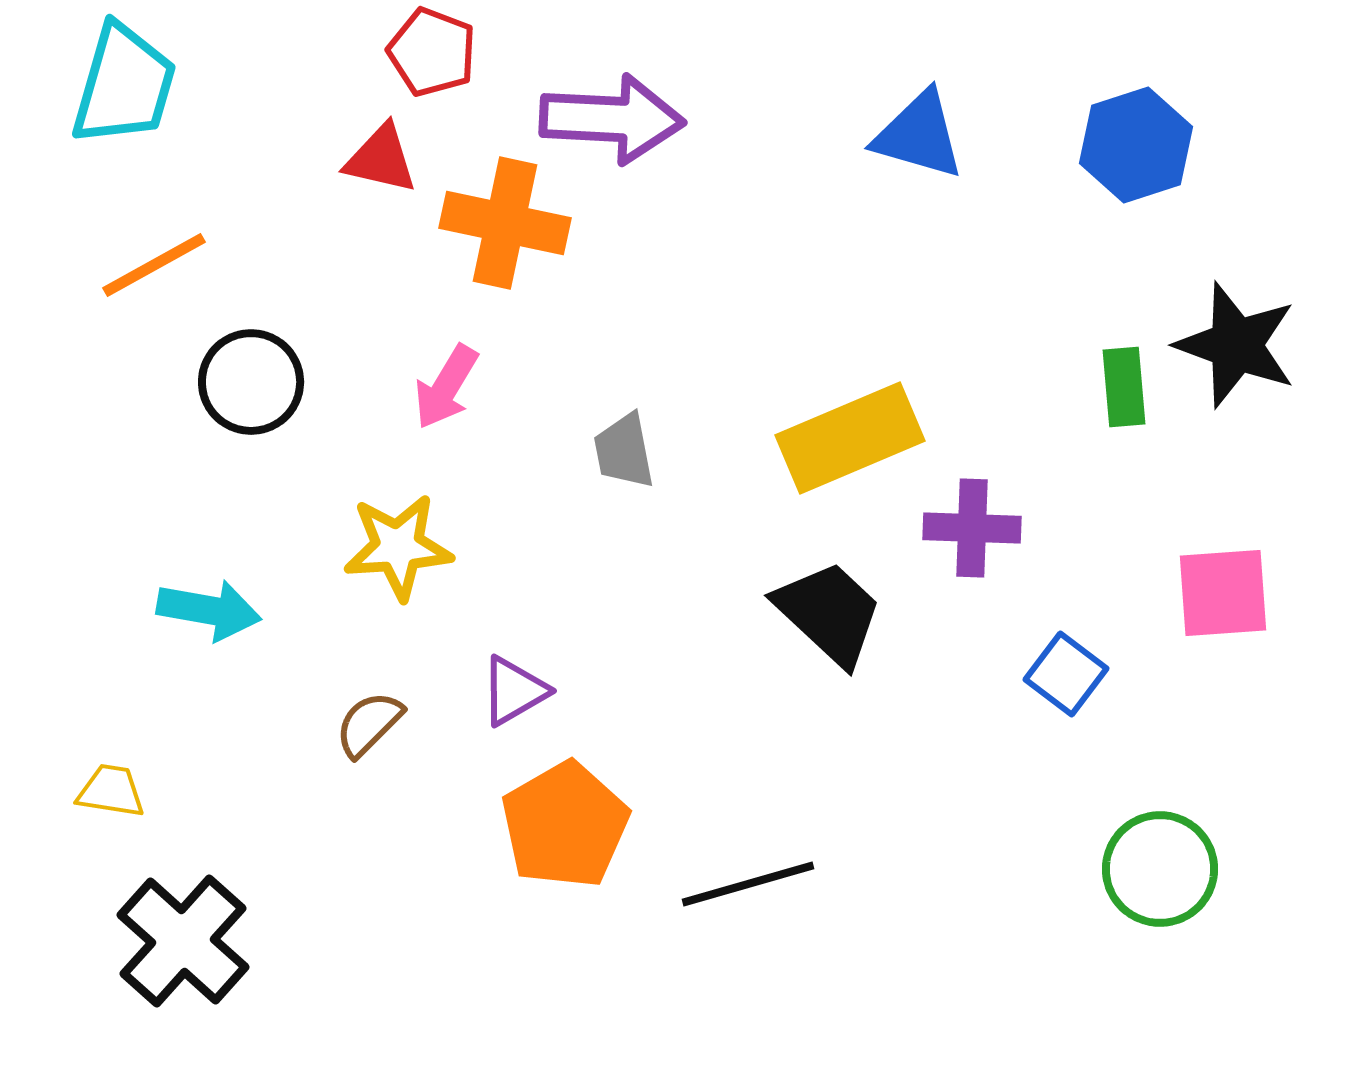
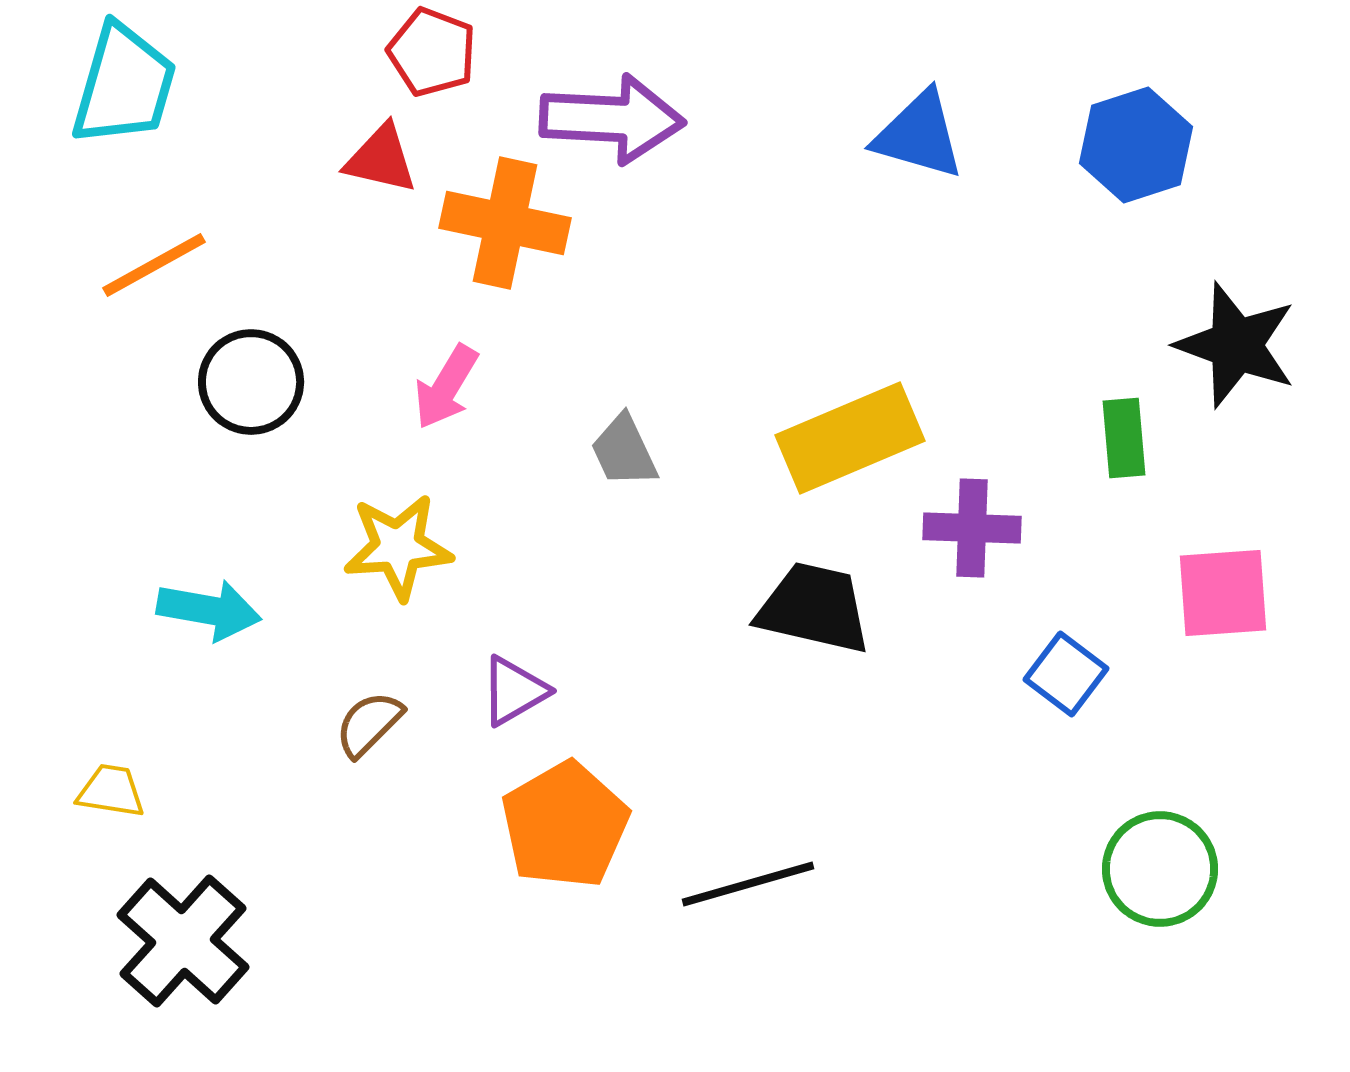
green rectangle: moved 51 px down
gray trapezoid: rotated 14 degrees counterclockwise
black trapezoid: moved 15 px left, 5 px up; rotated 30 degrees counterclockwise
